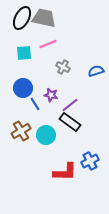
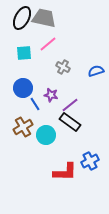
pink line: rotated 18 degrees counterclockwise
brown cross: moved 2 px right, 4 px up
